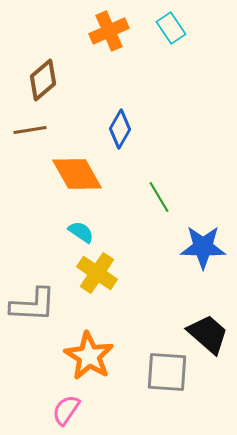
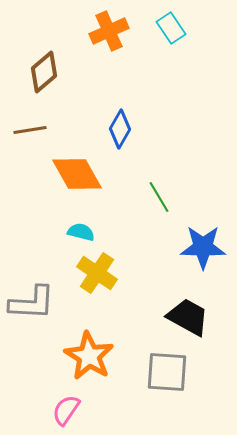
brown diamond: moved 1 px right, 8 px up
cyan semicircle: rotated 20 degrees counterclockwise
gray L-shape: moved 1 px left, 2 px up
black trapezoid: moved 20 px left, 17 px up; rotated 12 degrees counterclockwise
